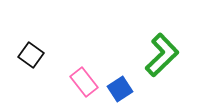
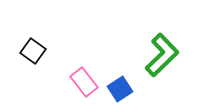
black square: moved 2 px right, 4 px up
